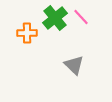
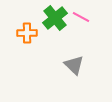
pink line: rotated 18 degrees counterclockwise
